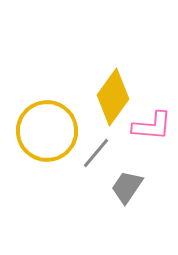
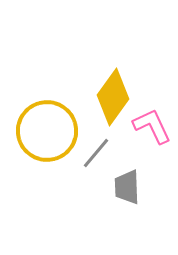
pink L-shape: rotated 120 degrees counterclockwise
gray trapezoid: rotated 36 degrees counterclockwise
